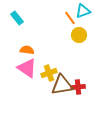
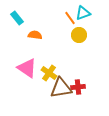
cyan triangle: moved 2 px down
orange semicircle: moved 8 px right, 15 px up
yellow cross: rotated 35 degrees counterclockwise
brown triangle: moved 1 px left, 3 px down
